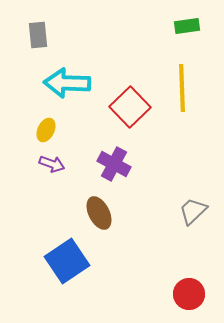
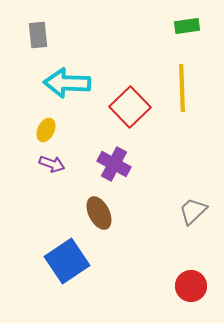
red circle: moved 2 px right, 8 px up
